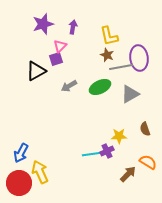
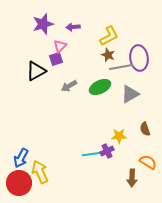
purple arrow: rotated 104 degrees counterclockwise
yellow L-shape: rotated 105 degrees counterclockwise
brown star: moved 1 px right
blue arrow: moved 5 px down
brown arrow: moved 4 px right, 4 px down; rotated 138 degrees clockwise
